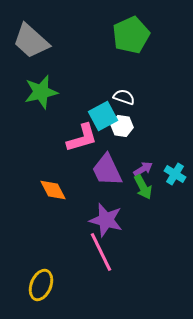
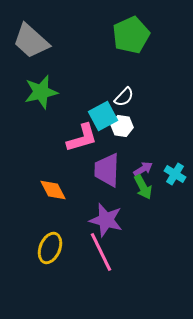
white semicircle: rotated 115 degrees clockwise
purple trapezoid: rotated 27 degrees clockwise
yellow ellipse: moved 9 px right, 37 px up
